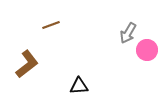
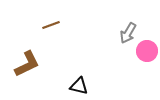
pink circle: moved 1 px down
brown L-shape: rotated 12 degrees clockwise
black triangle: rotated 18 degrees clockwise
